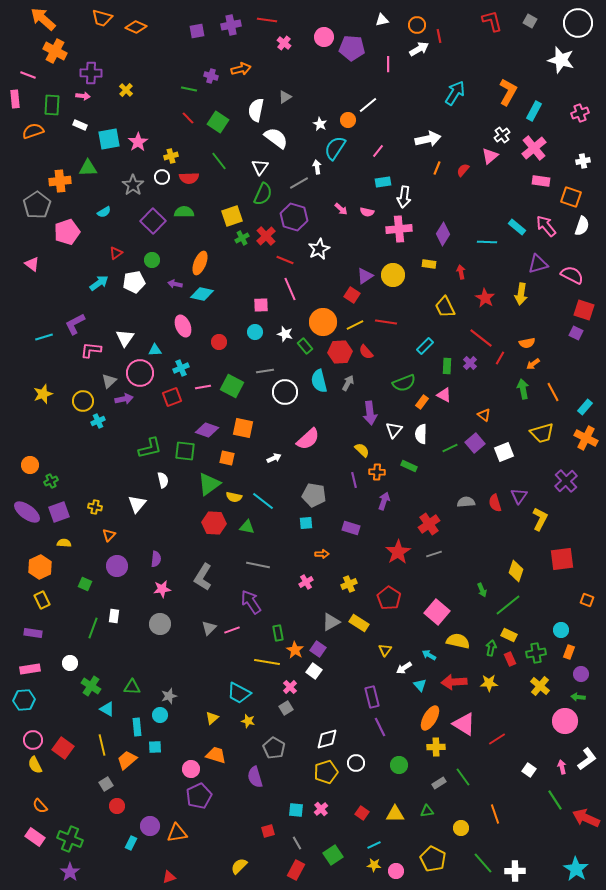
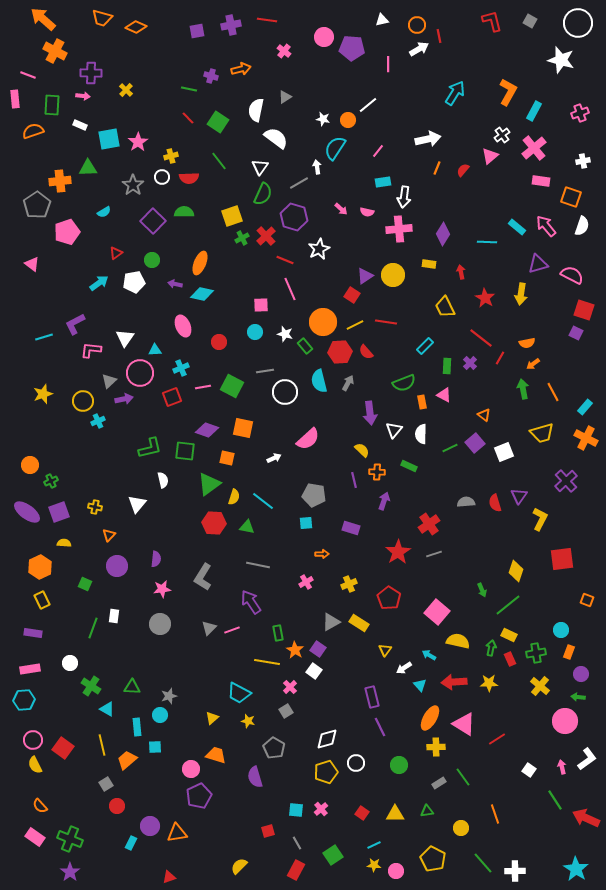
pink cross at (284, 43): moved 8 px down
white star at (320, 124): moved 3 px right, 5 px up; rotated 16 degrees counterclockwise
orange rectangle at (422, 402): rotated 48 degrees counterclockwise
yellow semicircle at (234, 497): rotated 84 degrees counterclockwise
gray square at (286, 708): moved 3 px down
